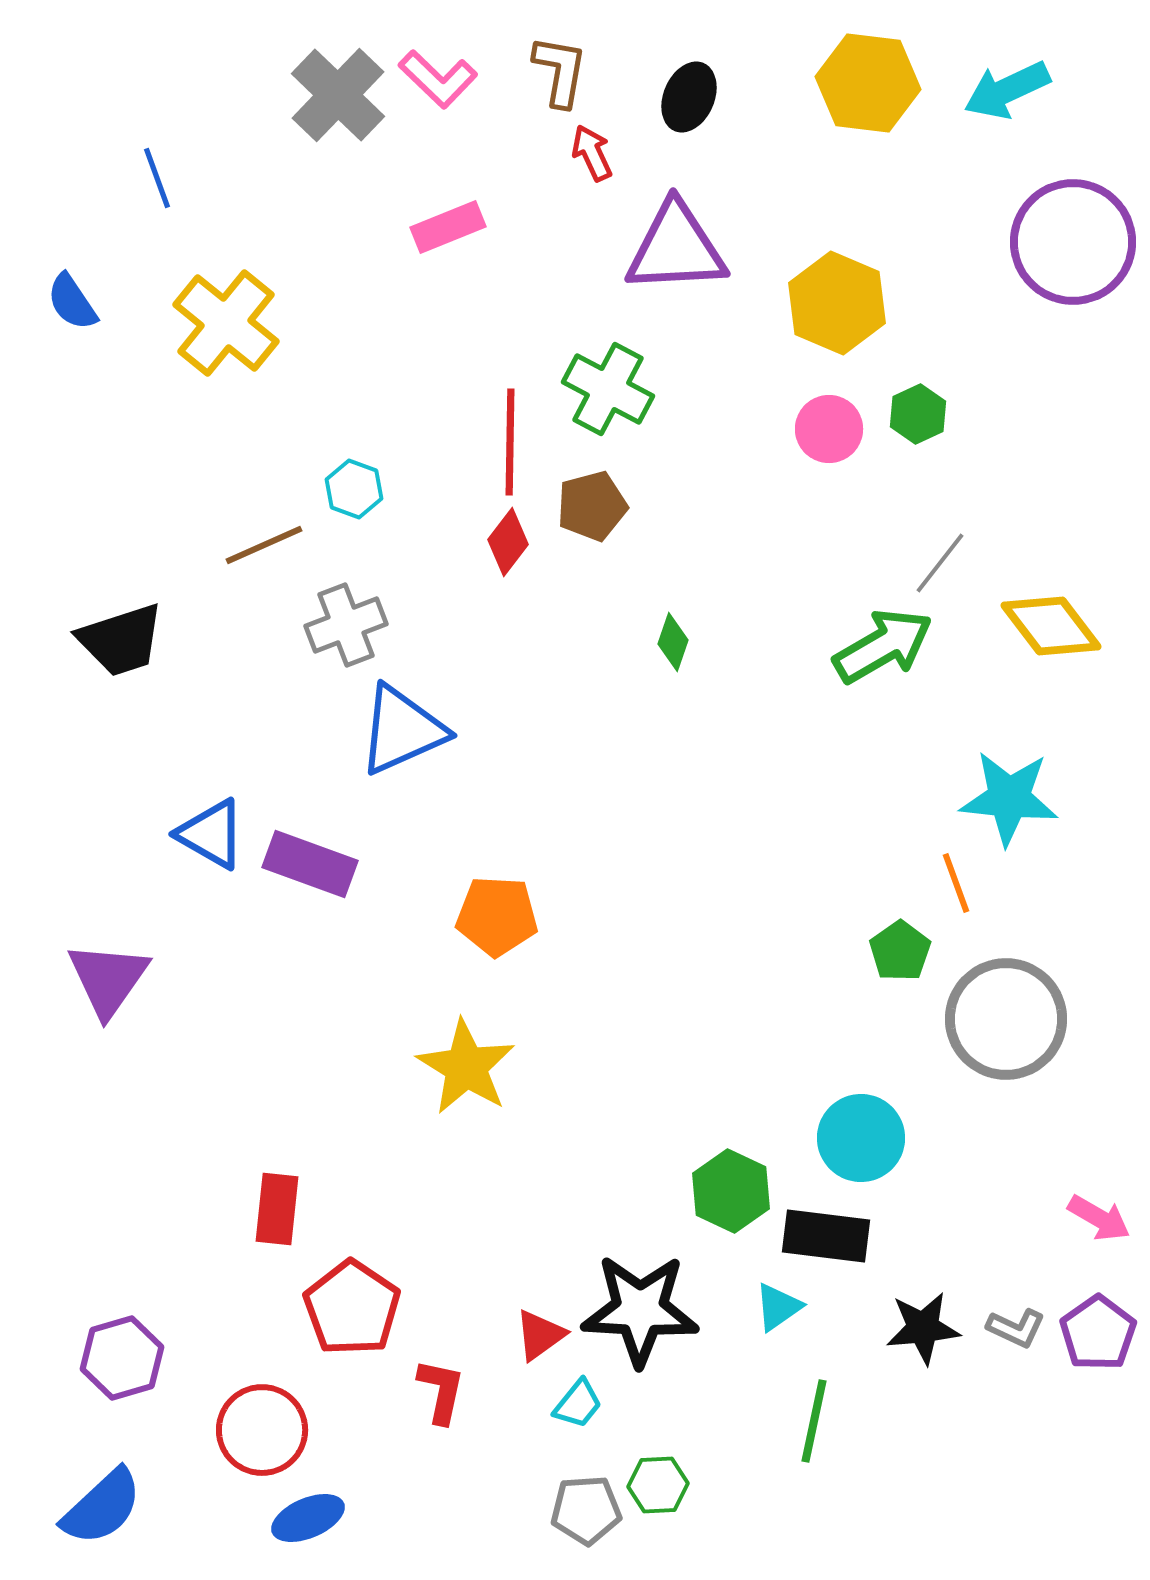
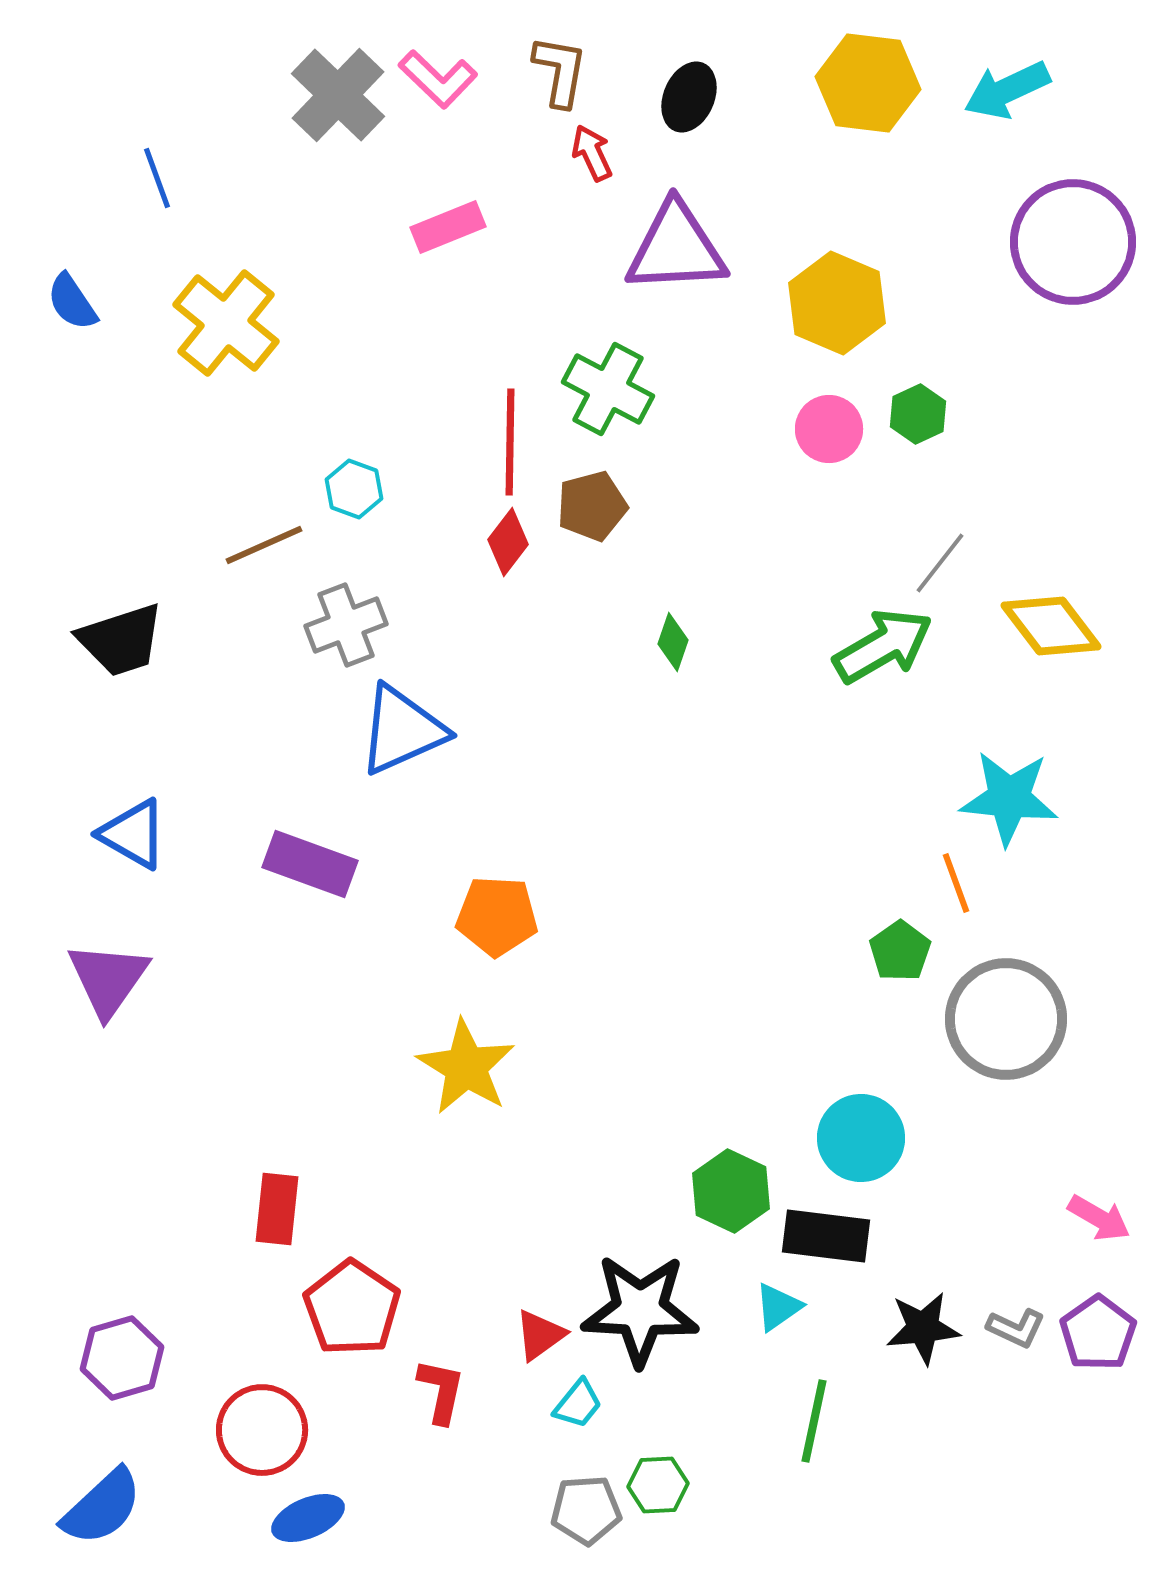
blue triangle at (211, 834): moved 78 px left
